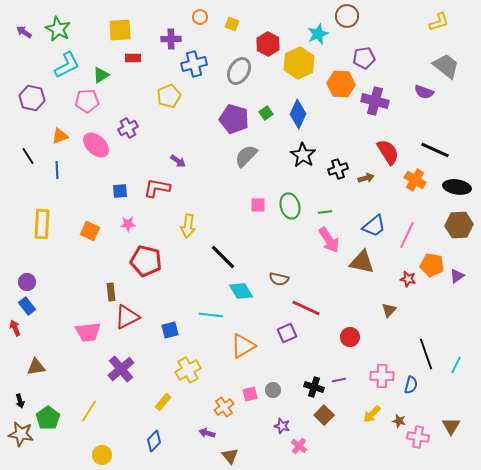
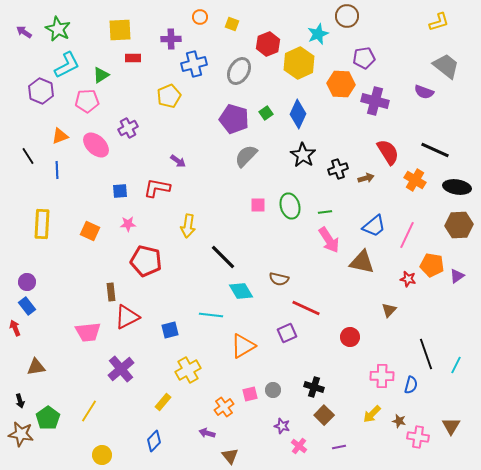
red hexagon at (268, 44): rotated 10 degrees clockwise
purple hexagon at (32, 98): moved 9 px right, 7 px up; rotated 10 degrees clockwise
purple line at (339, 380): moved 67 px down
